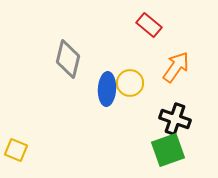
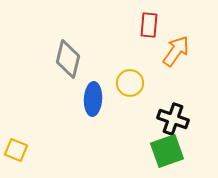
red rectangle: rotated 55 degrees clockwise
orange arrow: moved 16 px up
blue ellipse: moved 14 px left, 10 px down
black cross: moved 2 px left
green square: moved 1 px left, 1 px down
